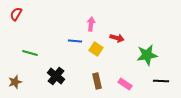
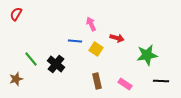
pink arrow: rotated 32 degrees counterclockwise
green line: moved 1 px right, 6 px down; rotated 35 degrees clockwise
black cross: moved 12 px up
brown star: moved 1 px right, 3 px up
